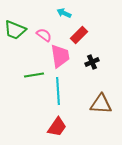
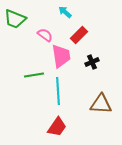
cyan arrow: moved 1 px right, 1 px up; rotated 16 degrees clockwise
green trapezoid: moved 11 px up
pink semicircle: moved 1 px right
pink trapezoid: moved 1 px right
